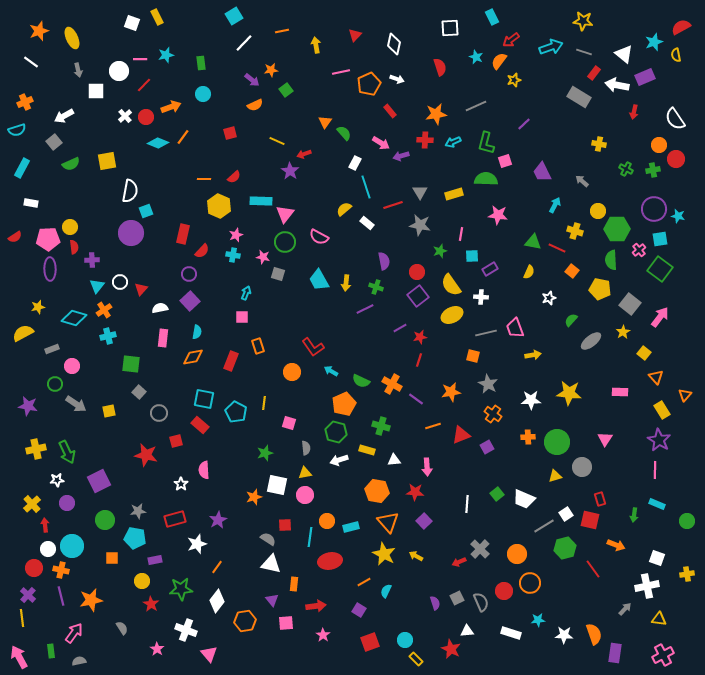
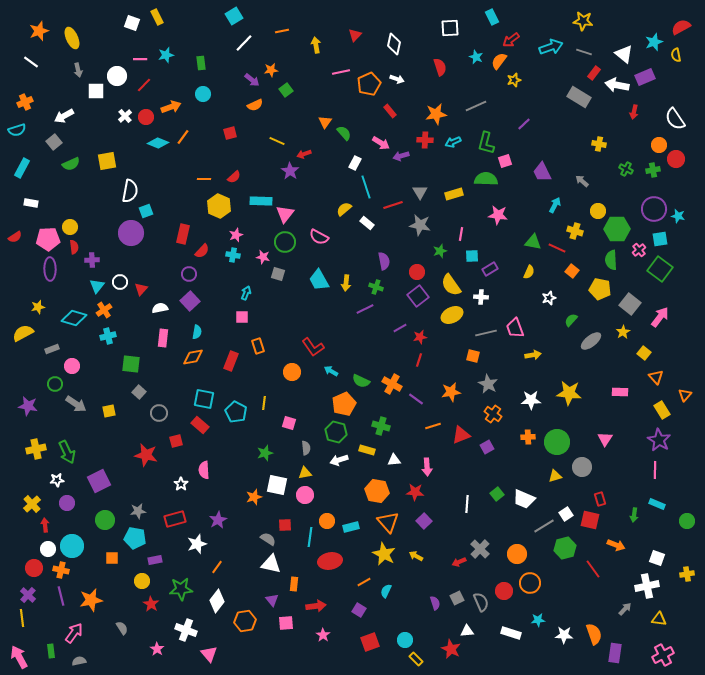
white circle at (119, 71): moved 2 px left, 5 px down
